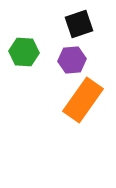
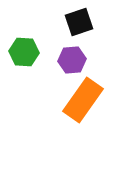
black square: moved 2 px up
